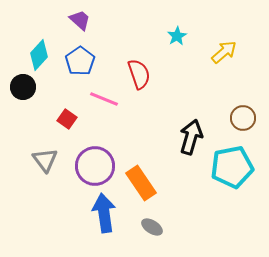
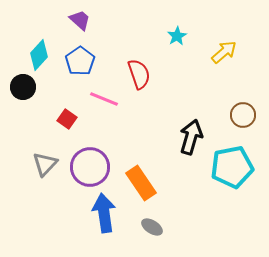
brown circle: moved 3 px up
gray triangle: moved 4 px down; rotated 20 degrees clockwise
purple circle: moved 5 px left, 1 px down
